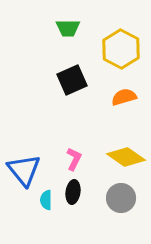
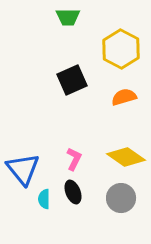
green trapezoid: moved 11 px up
blue triangle: moved 1 px left, 1 px up
black ellipse: rotated 30 degrees counterclockwise
cyan semicircle: moved 2 px left, 1 px up
